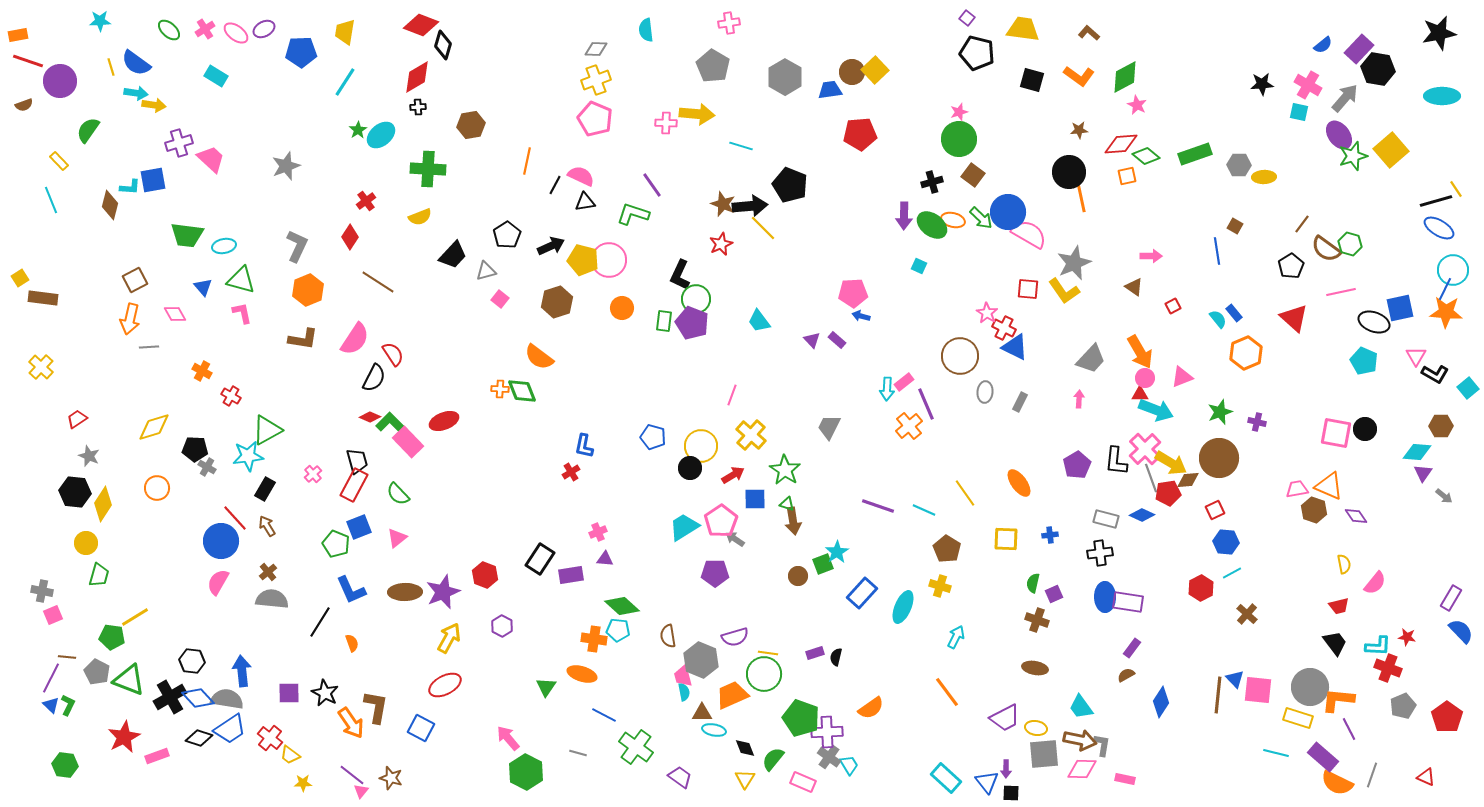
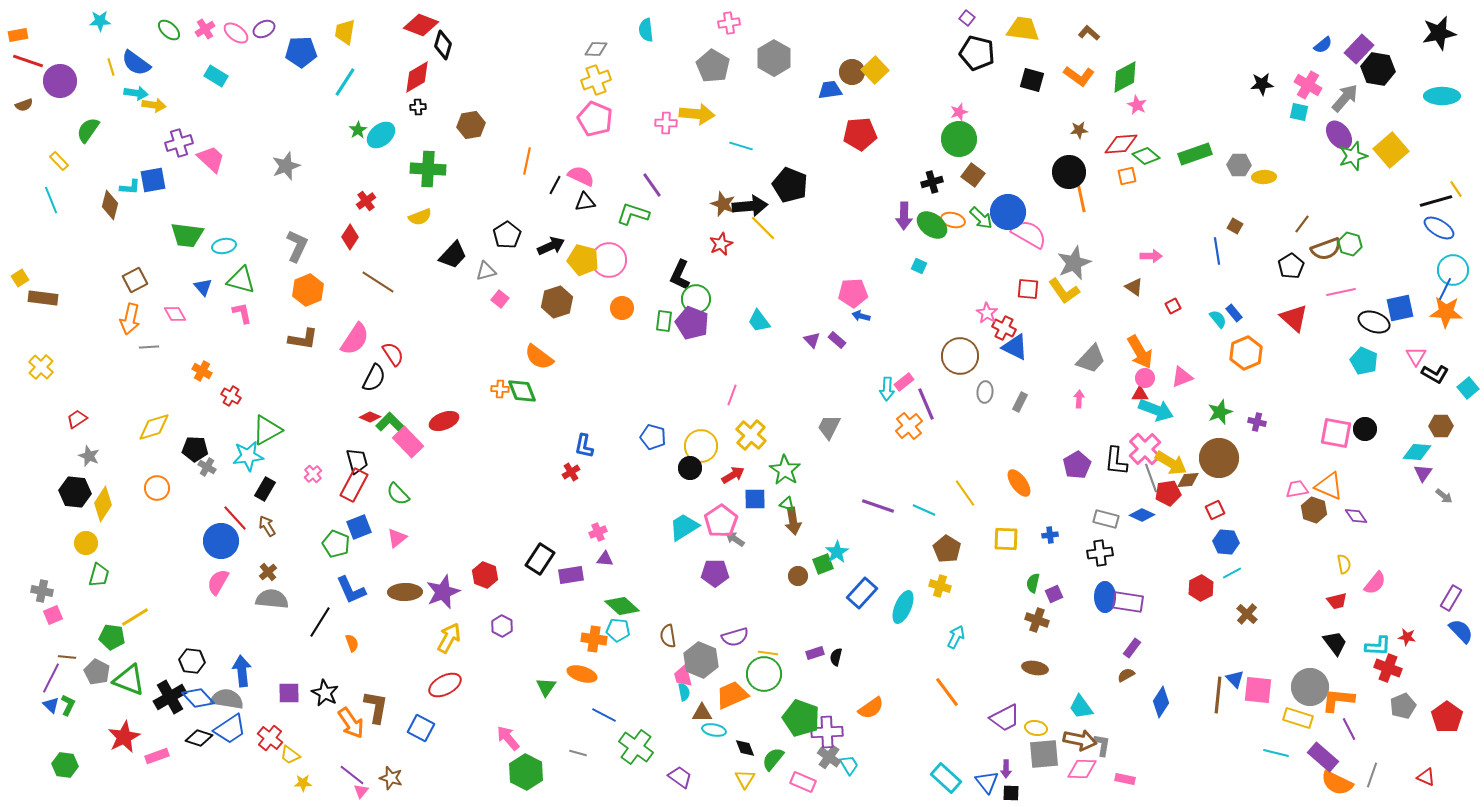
gray hexagon at (785, 77): moved 11 px left, 19 px up
brown semicircle at (1326, 249): rotated 56 degrees counterclockwise
red trapezoid at (1339, 606): moved 2 px left, 5 px up
